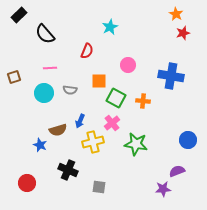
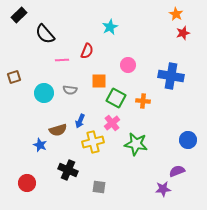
pink line: moved 12 px right, 8 px up
